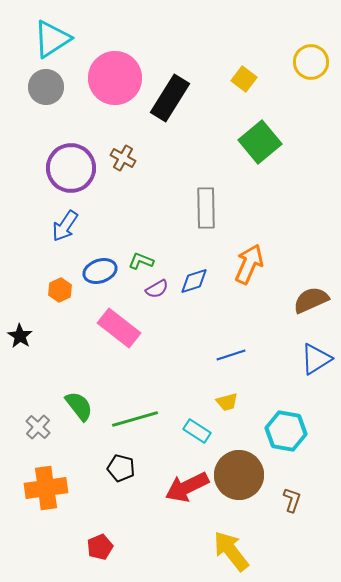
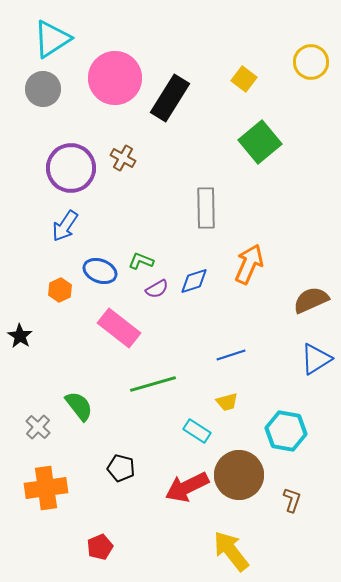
gray circle: moved 3 px left, 2 px down
blue ellipse: rotated 40 degrees clockwise
green line: moved 18 px right, 35 px up
